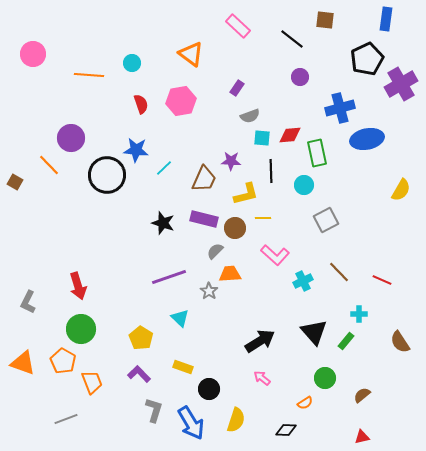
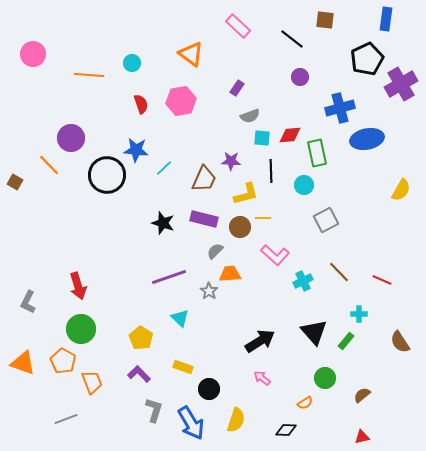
brown circle at (235, 228): moved 5 px right, 1 px up
